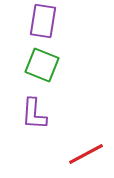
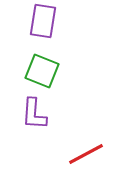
green square: moved 6 px down
